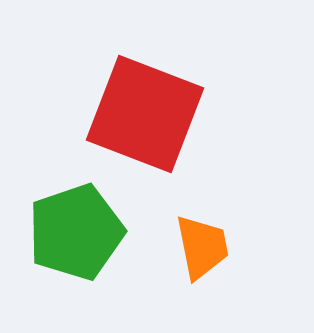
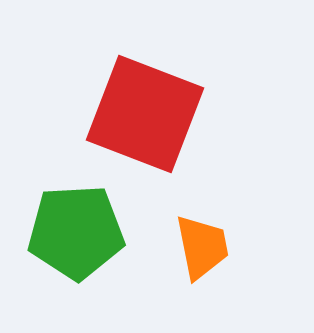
green pentagon: rotated 16 degrees clockwise
